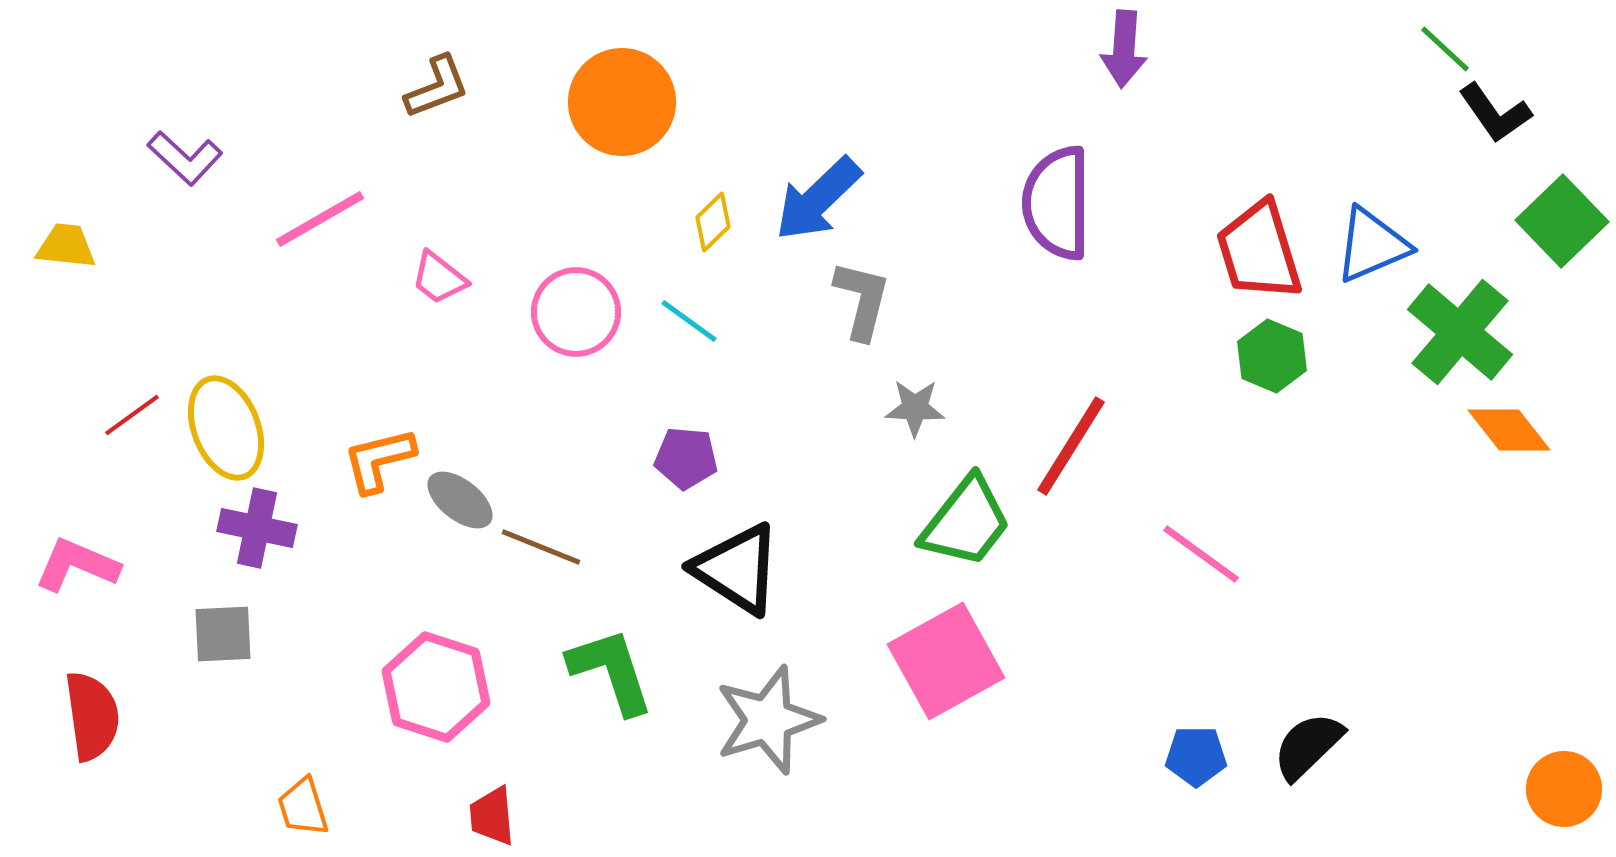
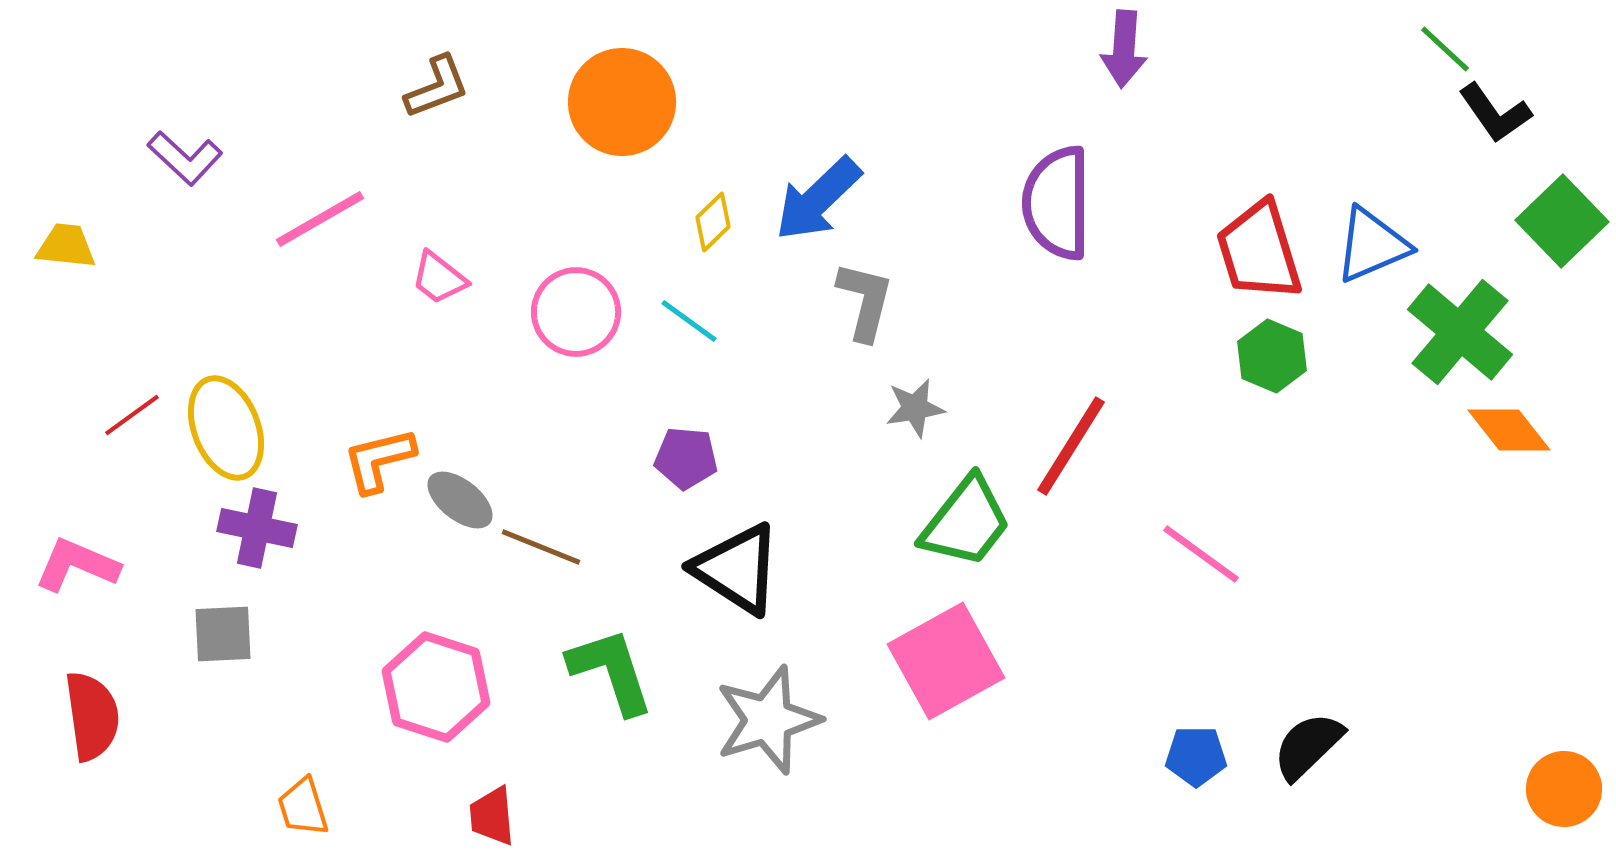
gray L-shape at (862, 300): moved 3 px right, 1 px down
gray star at (915, 408): rotated 12 degrees counterclockwise
